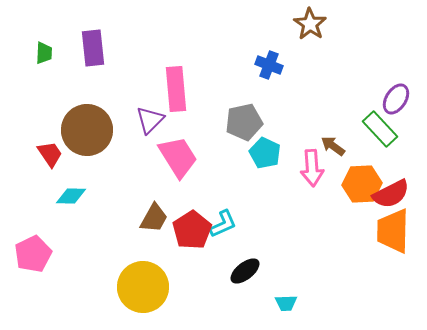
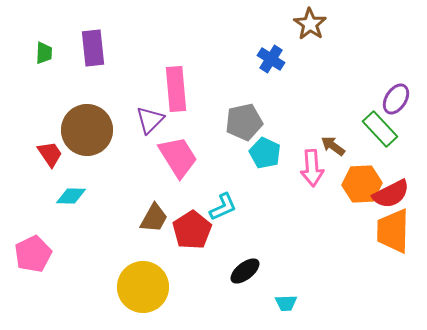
blue cross: moved 2 px right, 6 px up; rotated 12 degrees clockwise
cyan L-shape: moved 17 px up
